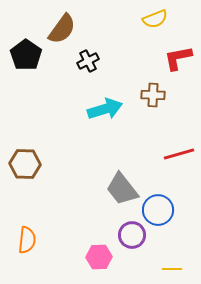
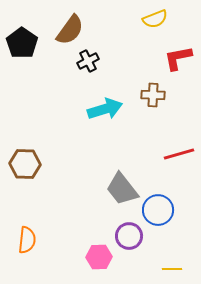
brown semicircle: moved 8 px right, 1 px down
black pentagon: moved 4 px left, 12 px up
purple circle: moved 3 px left, 1 px down
